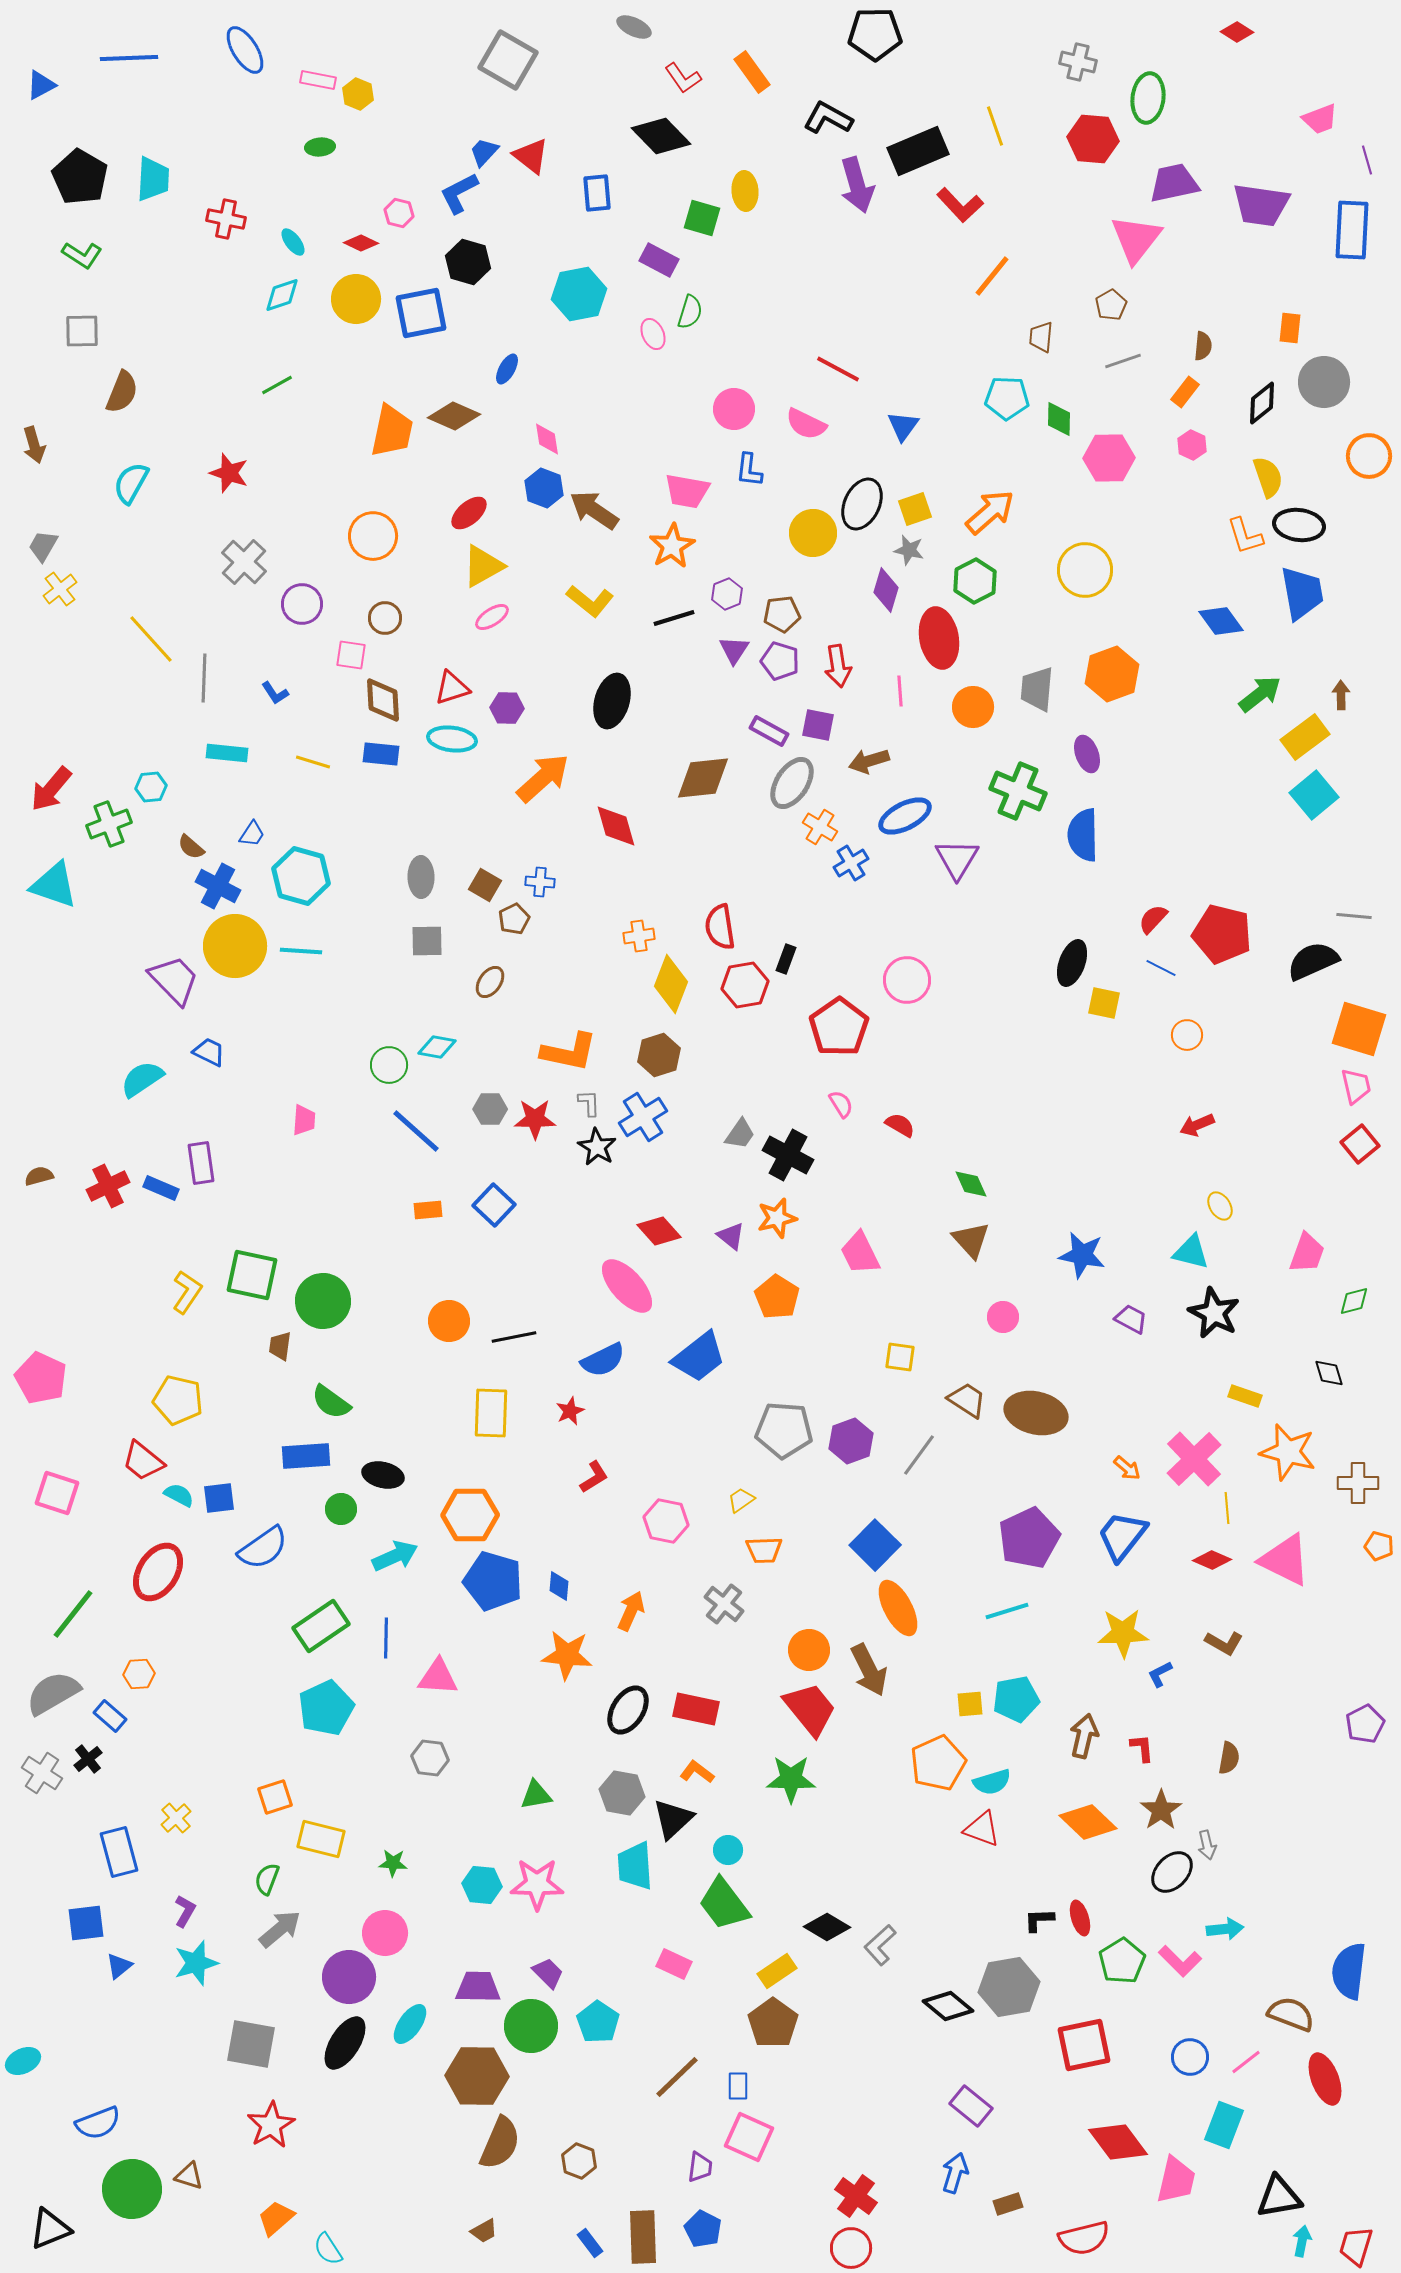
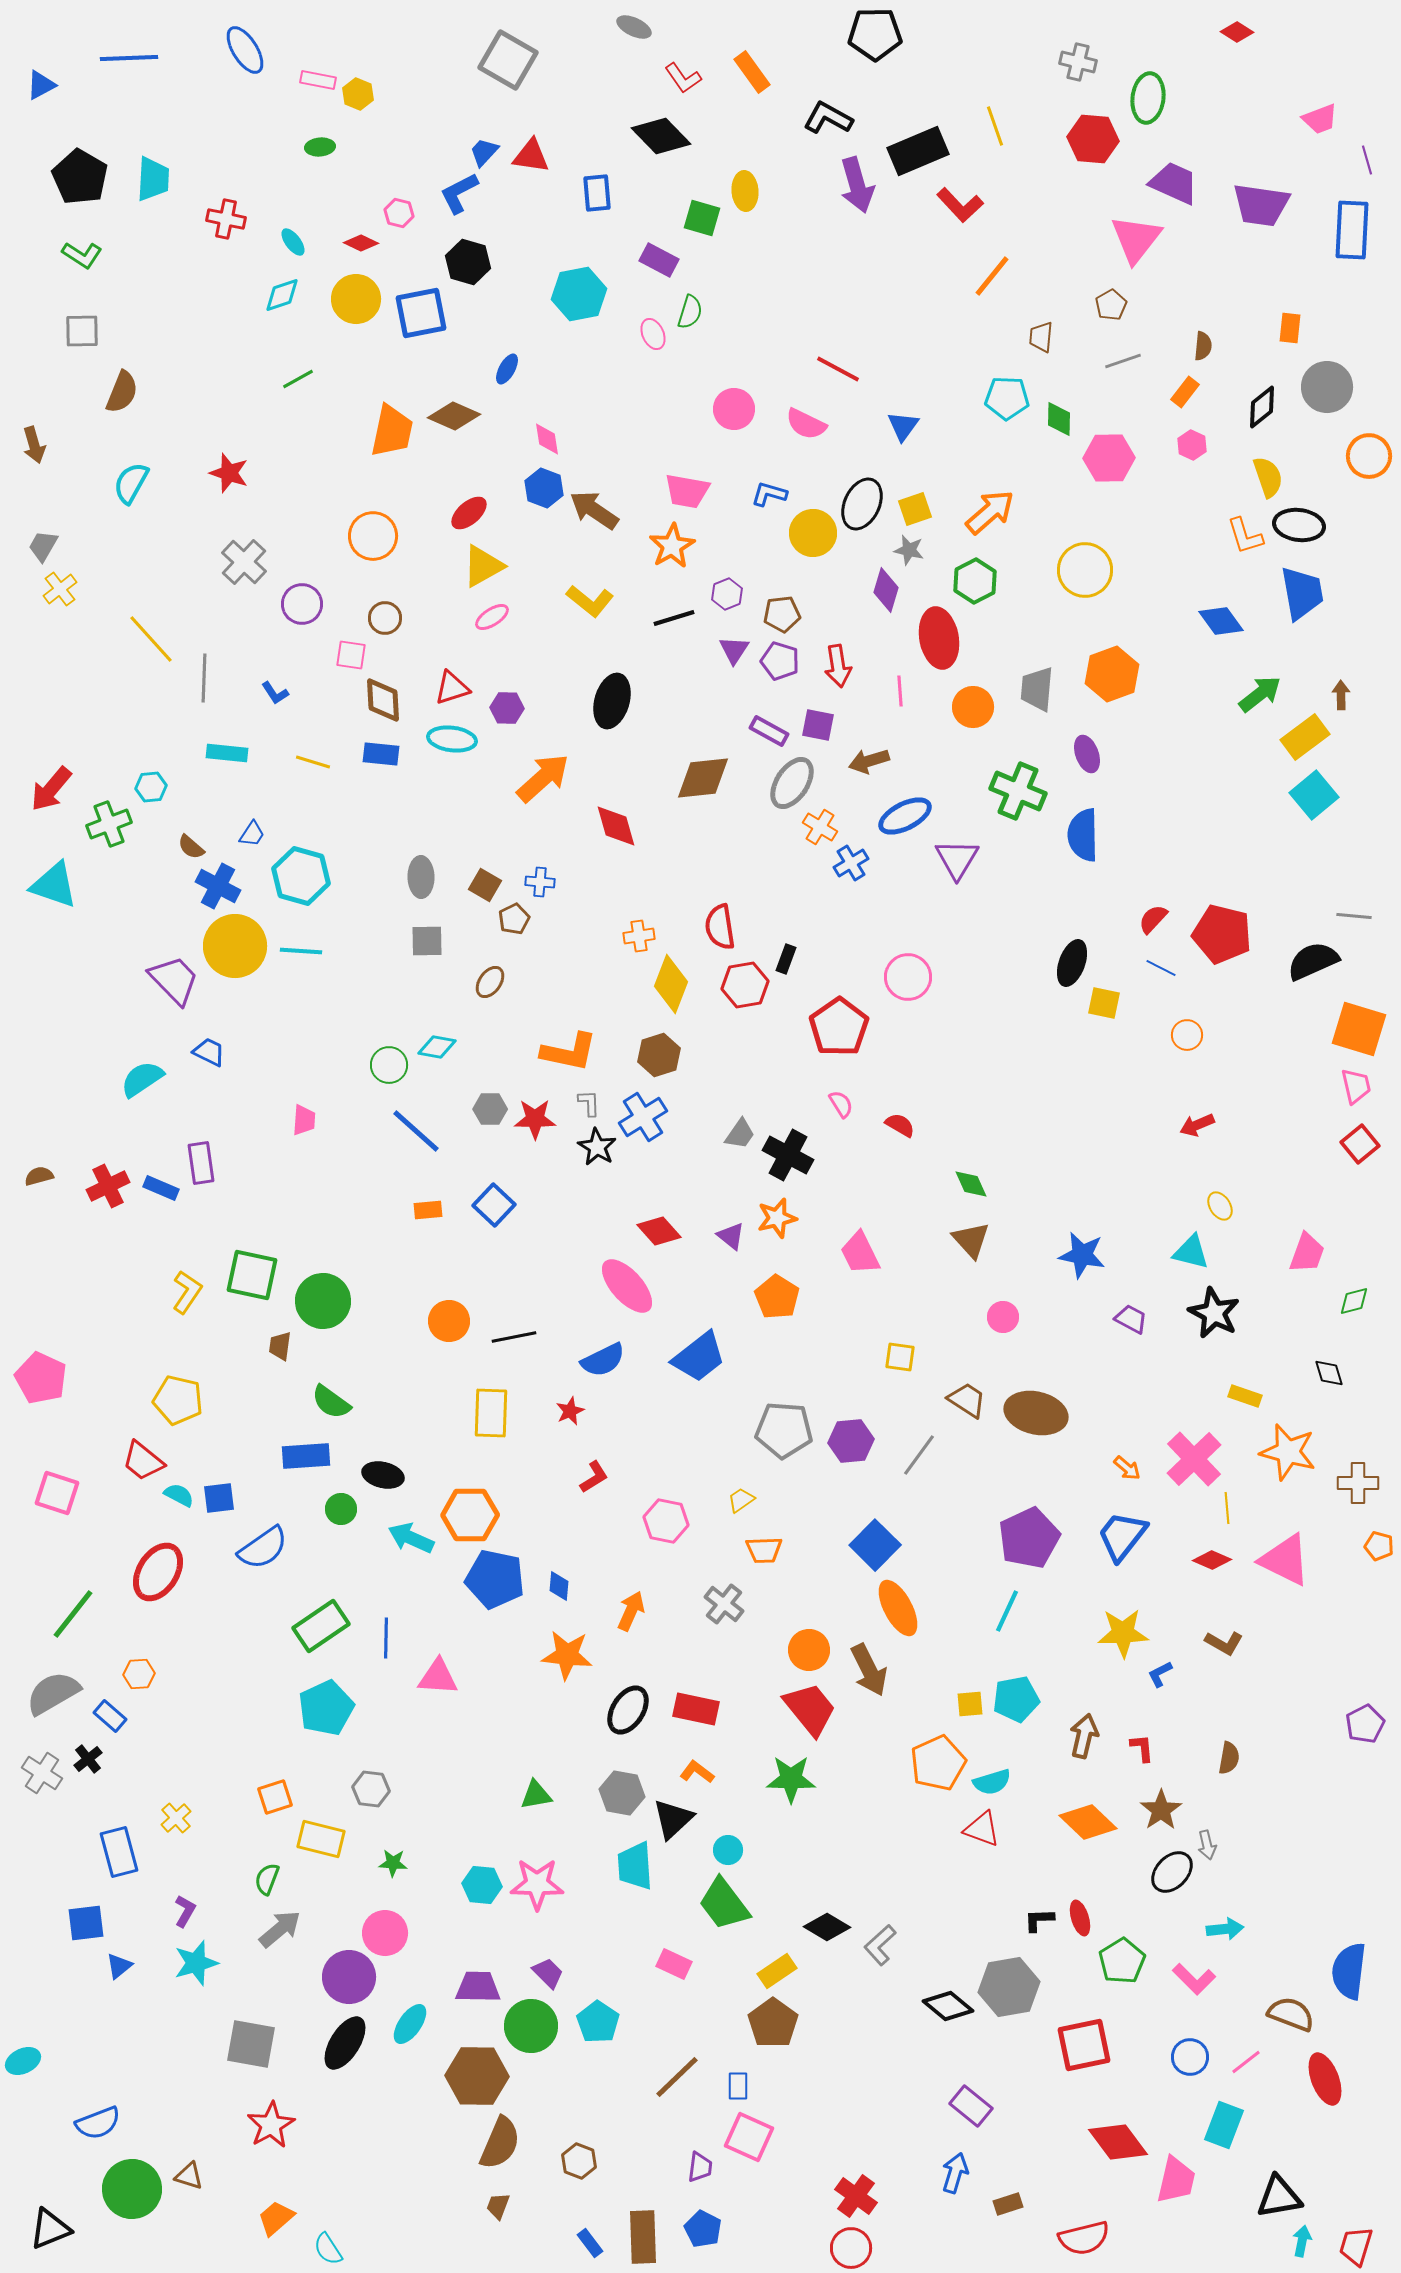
red triangle at (531, 156): rotated 30 degrees counterclockwise
purple trapezoid at (1174, 183): rotated 36 degrees clockwise
gray circle at (1324, 382): moved 3 px right, 5 px down
green line at (277, 385): moved 21 px right, 6 px up
black diamond at (1262, 403): moved 4 px down
blue L-shape at (749, 470): moved 20 px right, 24 px down; rotated 99 degrees clockwise
pink circle at (907, 980): moved 1 px right, 3 px up
purple hexagon at (851, 1441): rotated 15 degrees clockwise
cyan arrow at (395, 1556): moved 16 px right, 18 px up; rotated 132 degrees counterclockwise
blue pentagon at (493, 1581): moved 2 px right, 2 px up; rotated 4 degrees counterclockwise
cyan line at (1007, 1611): rotated 48 degrees counterclockwise
gray hexagon at (430, 1758): moved 59 px left, 31 px down
pink L-shape at (1180, 1961): moved 14 px right, 18 px down
brown trapezoid at (484, 2231): moved 14 px right, 25 px up; rotated 140 degrees clockwise
